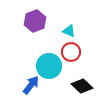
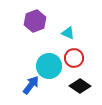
cyan triangle: moved 1 px left, 2 px down
red circle: moved 3 px right, 6 px down
black diamond: moved 2 px left; rotated 10 degrees counterclockwise
